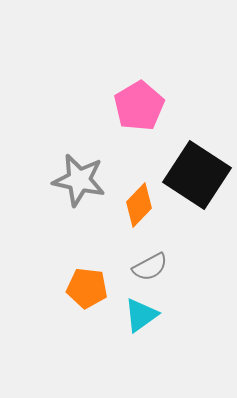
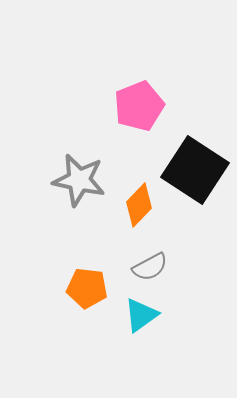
pink pentagon: rotated 9 degrees clockwise
black square: moved 2 px left, 5 px up
